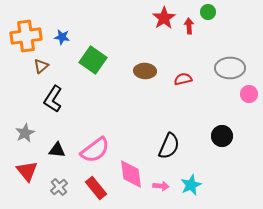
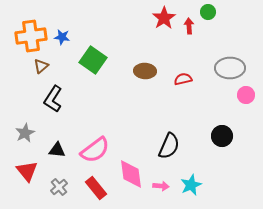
orange cross: moved 5 px right
pink circle: moved 3 px left, 1 px down
